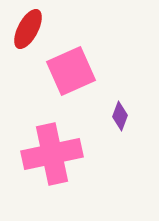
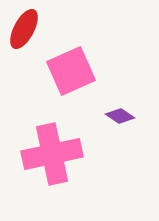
red ellipse: moved 4 px left
purple diamond: rotated 76 degrees counterclockwise
